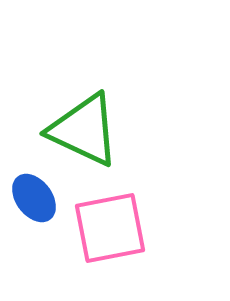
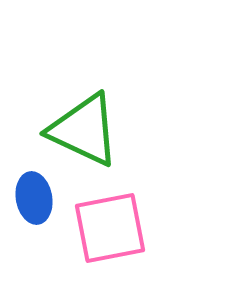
blue ellipse: rotated 27 degrees clockwise
